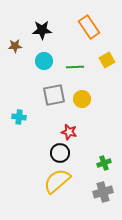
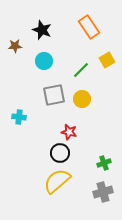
black star: rotated 24 degrees clockwise
green line: moved 6 px right, 3 px down; rotated 42 degrees counterclockwise
